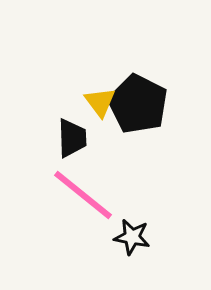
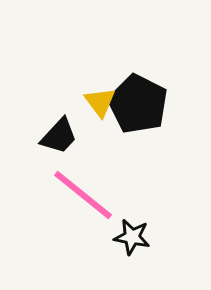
black trapezoid: moved 13 px left, 2 px up; rotated 45 degrees clockwise
